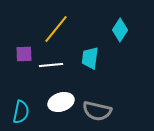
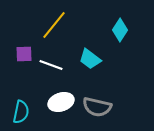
yellow line: moved 2 px left, 4 px up
cyan trapezoid: moved 1 px down; rotated 60 degrees counterclockwise
white line: rotated 25 degrees clockwise
gray semicircle: moved 4 px up
